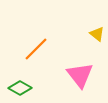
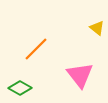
yellow triangle: moved 6 px up
